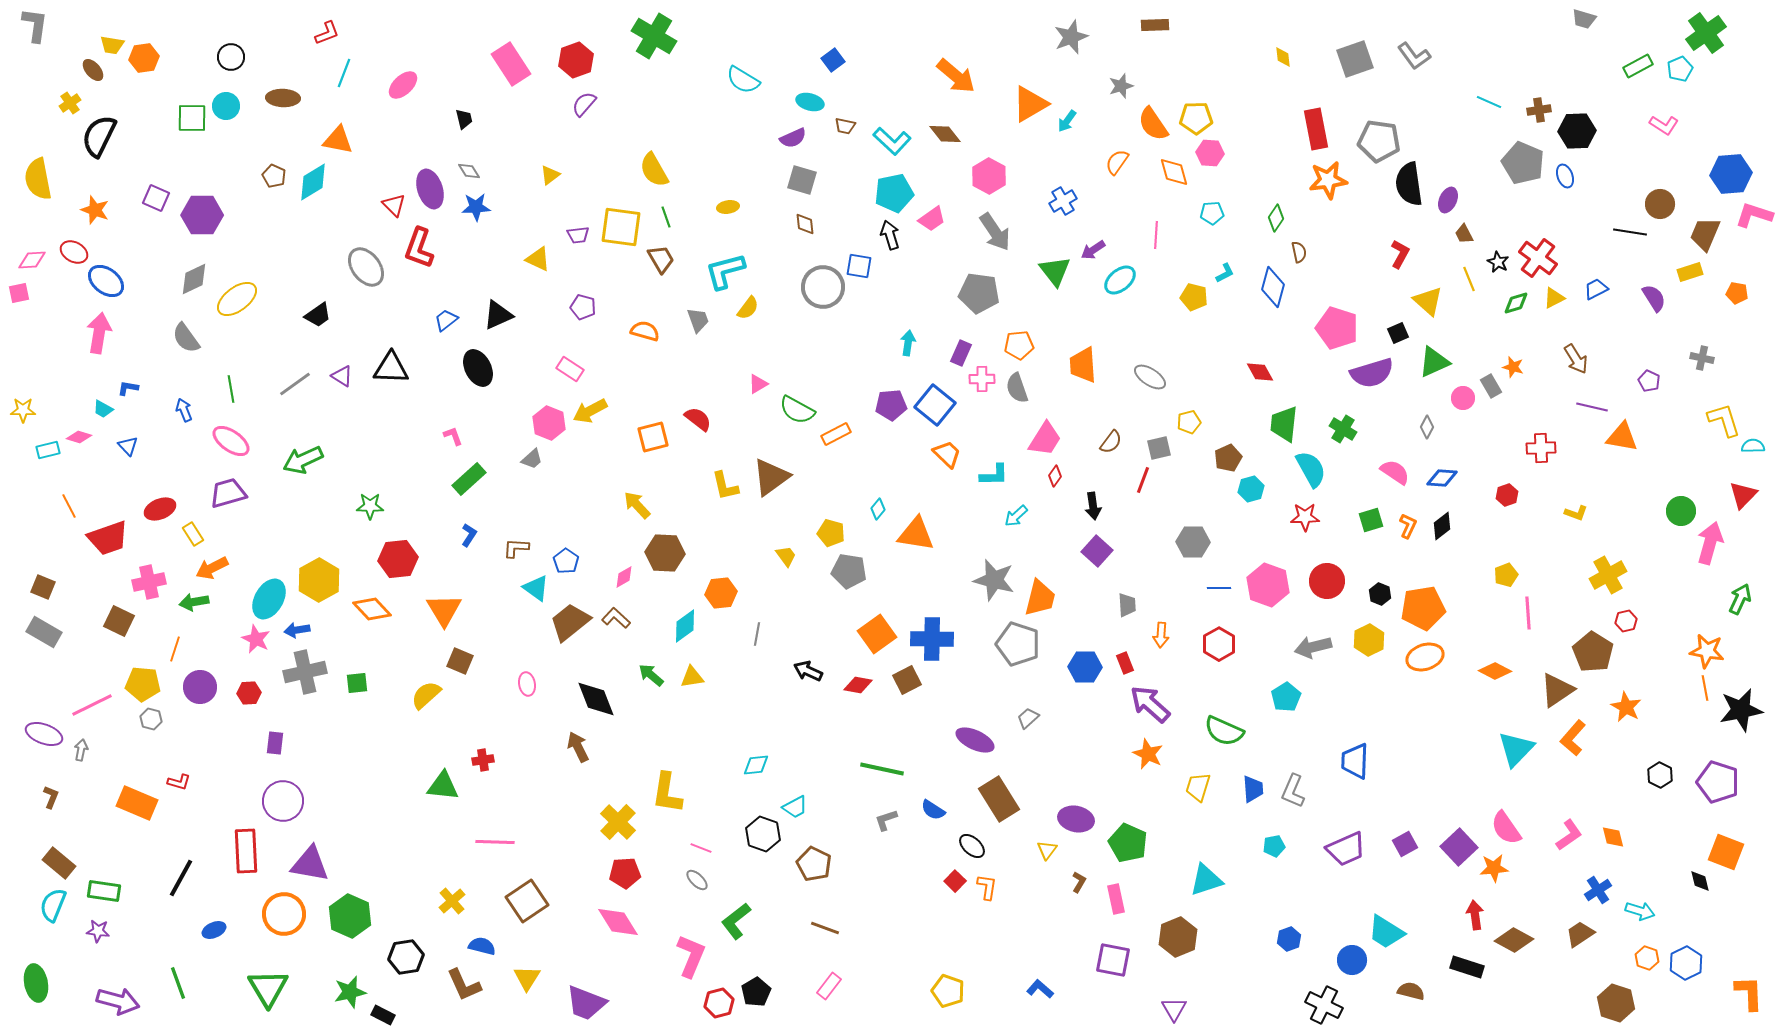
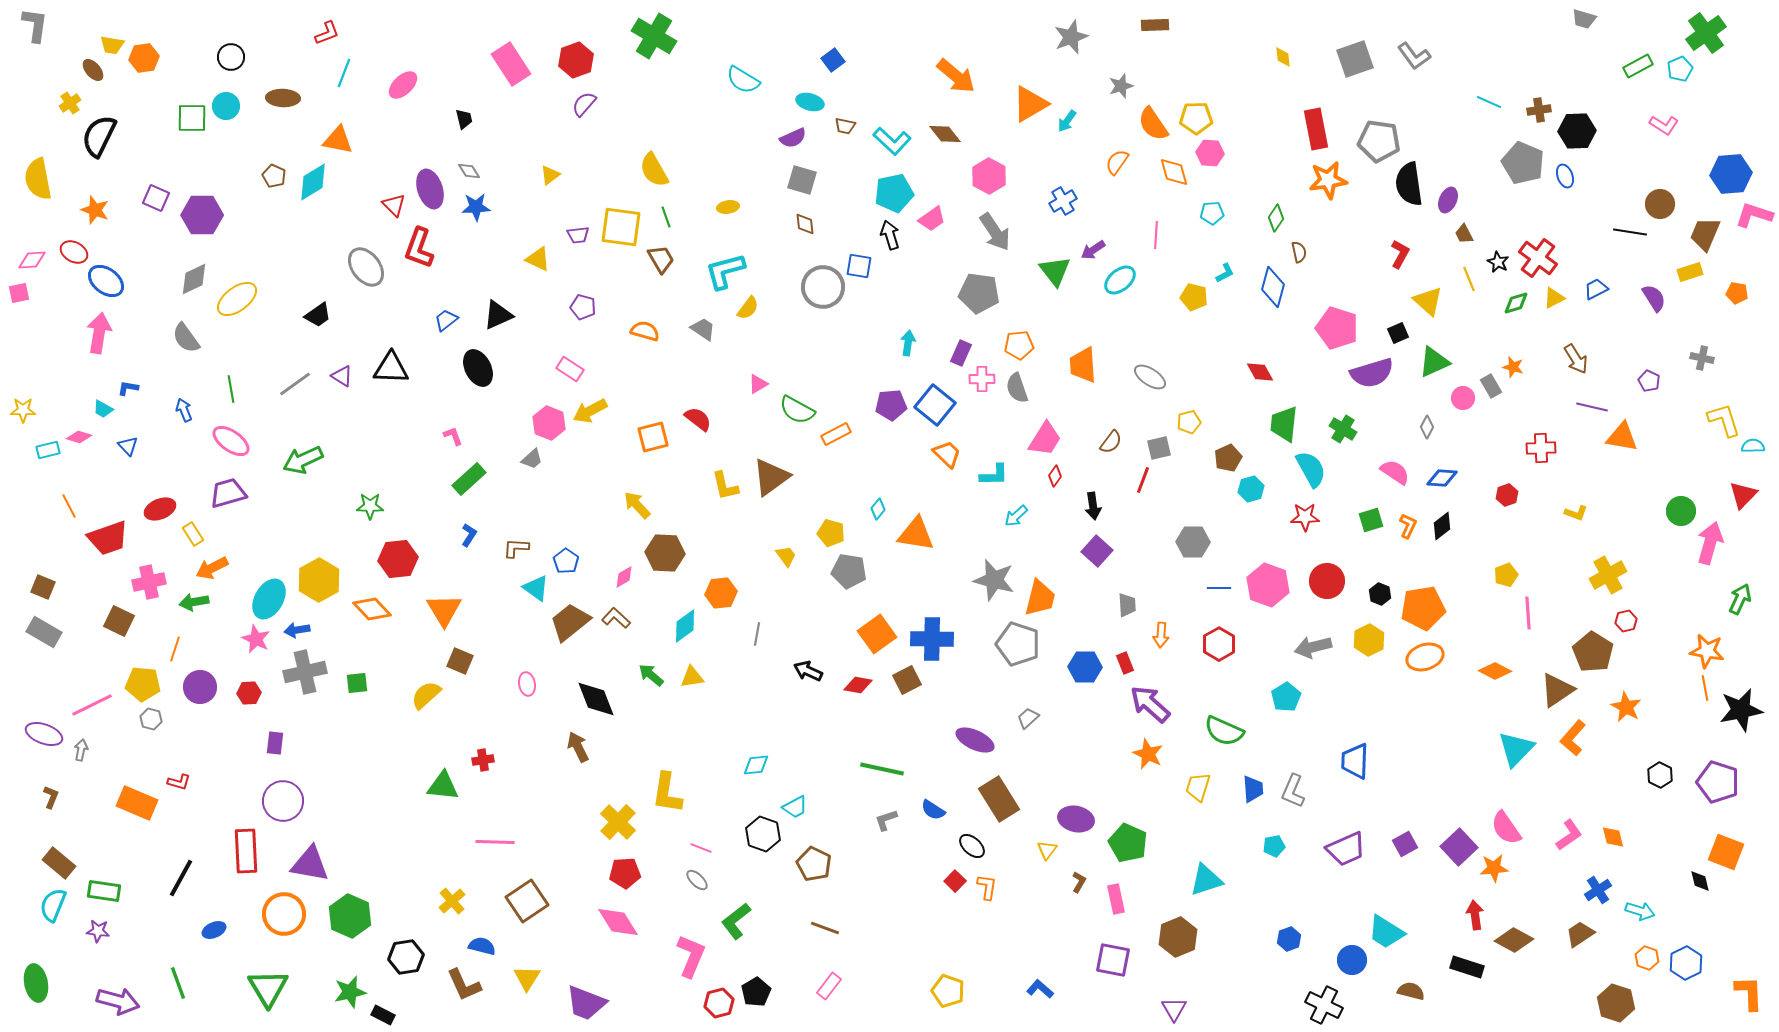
gray trapezoid at (698, 320): moved 5 px right, 9 px down; rotated 36 degrees counterclockwise
